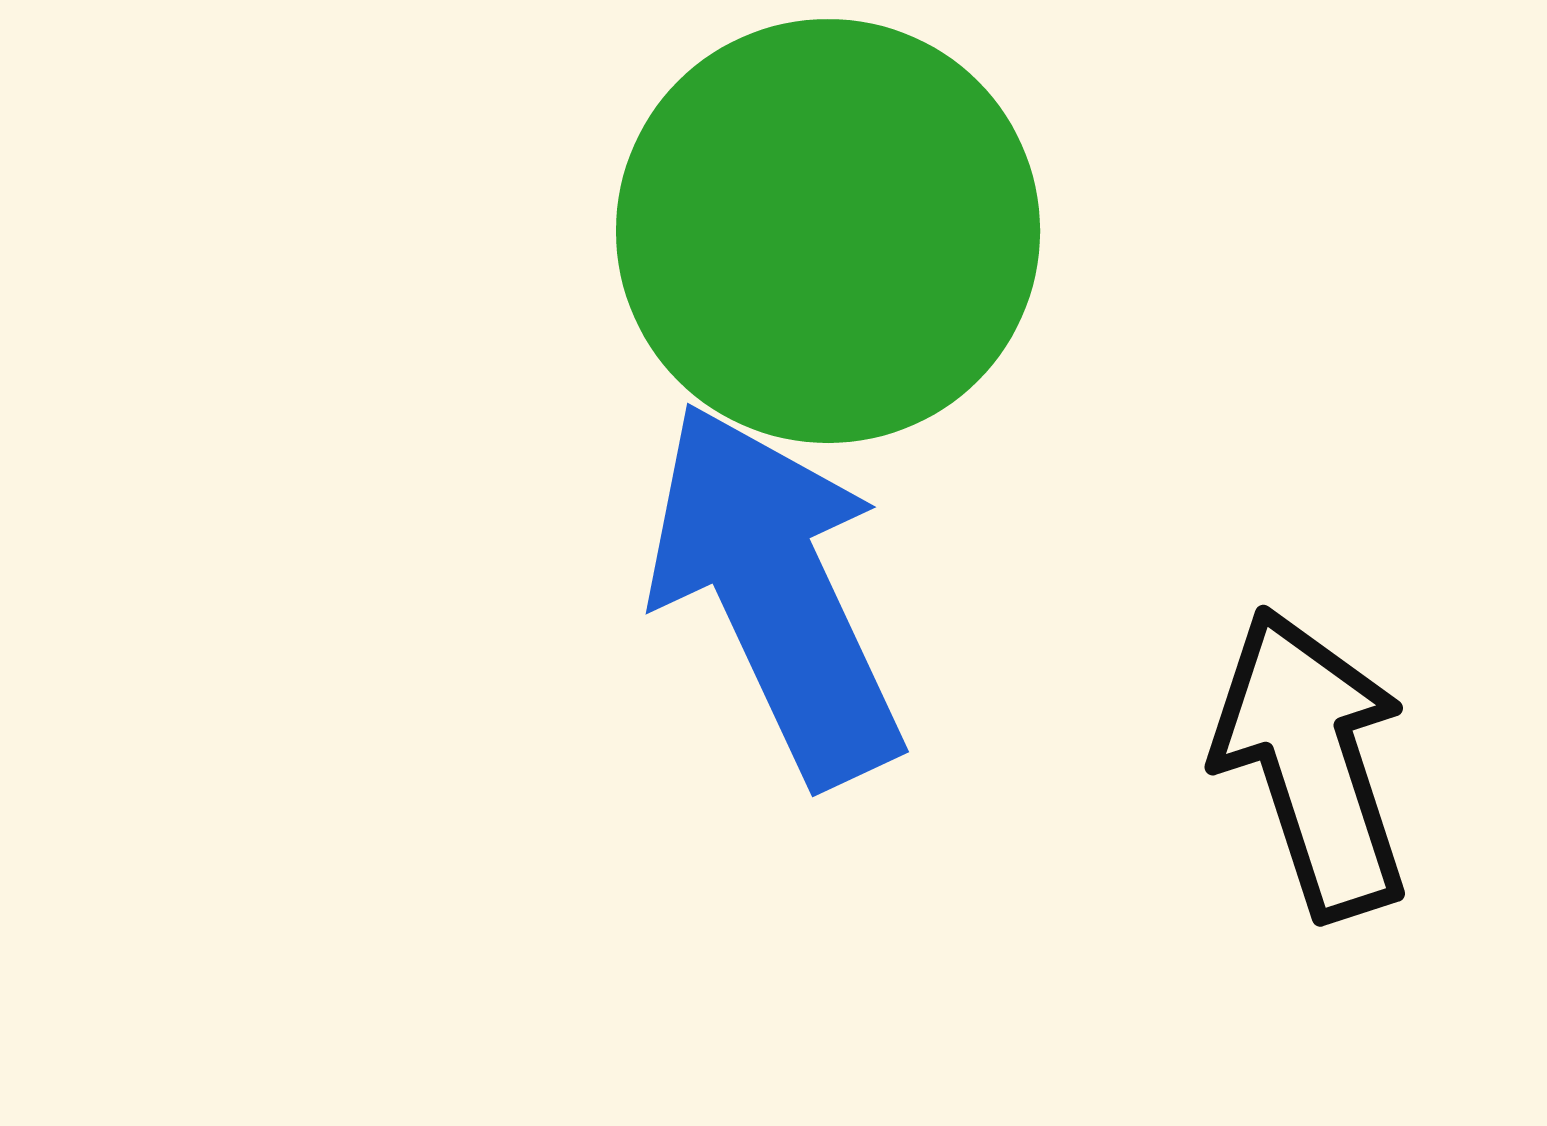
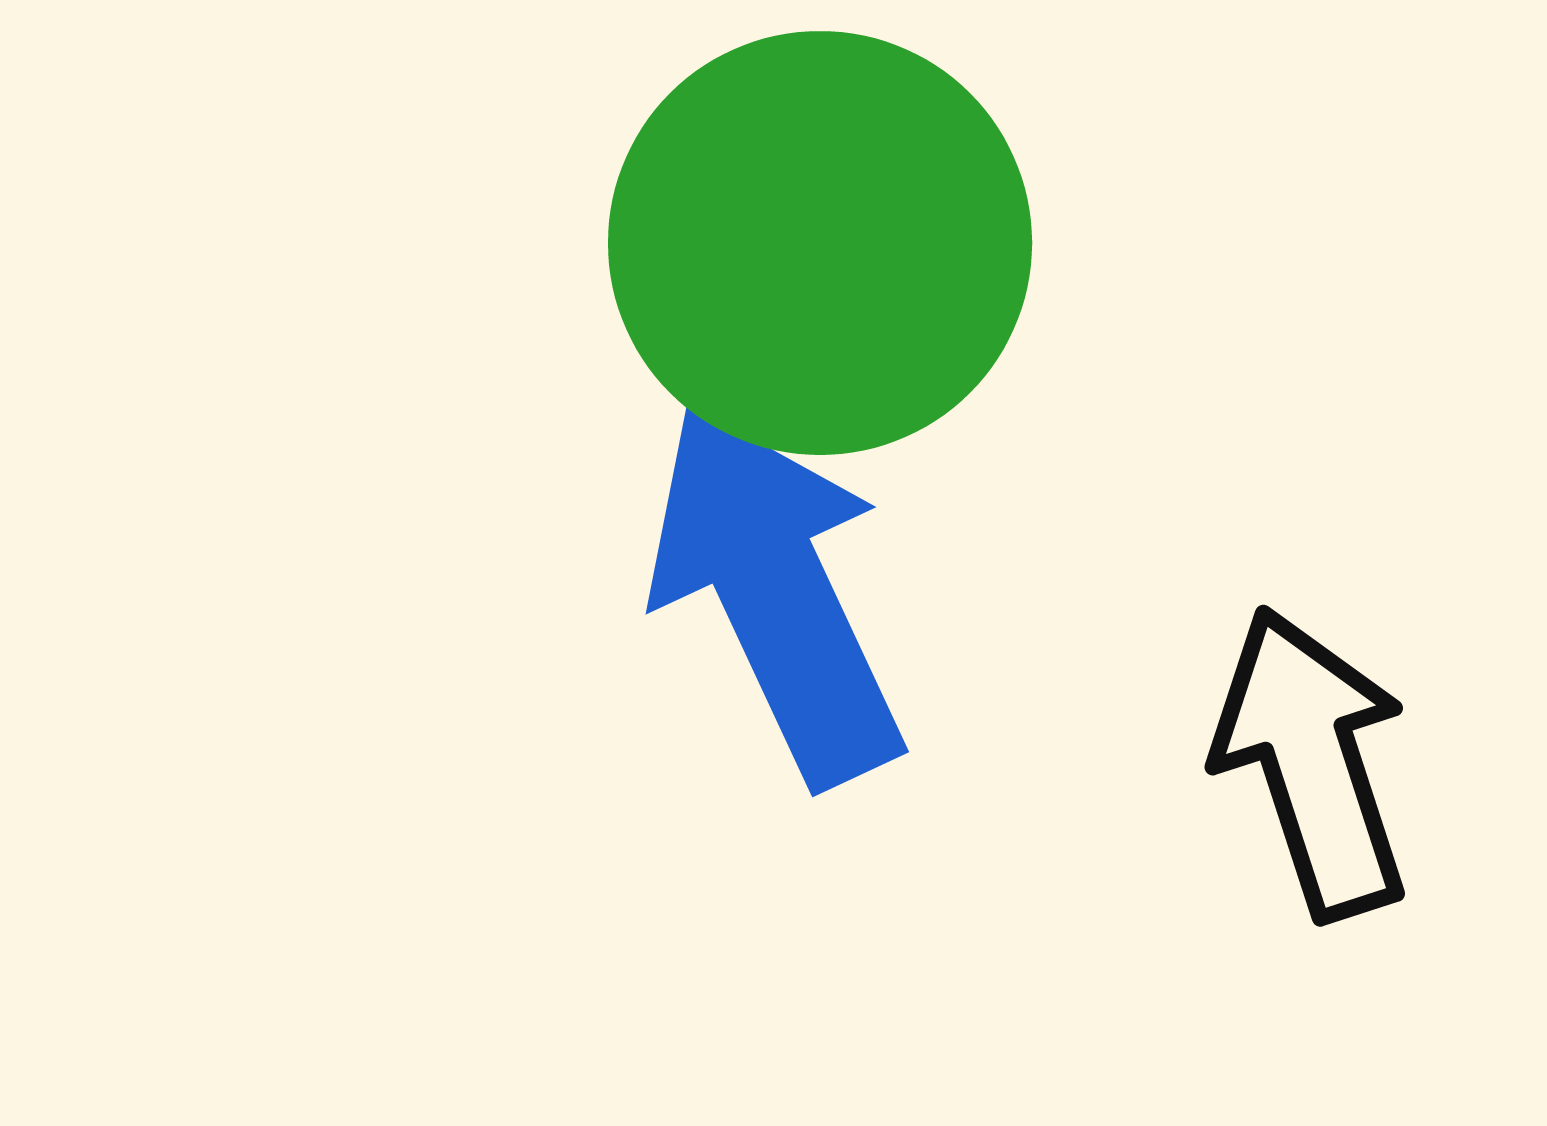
green circle: moved 8 px left, 12 px down
